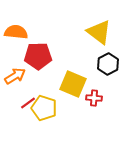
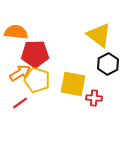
yellow triangle: moved 3 px down
red pentagon: moved 3 px left, 2 px up
orange arrow: moved 5 px right, 3 px up
yellow square: rotated 12 degrees counterclockwise
red line: moved 8 px left
yellow pentagon: moved 7 px left, 28 px up
